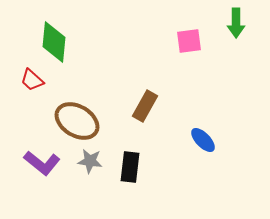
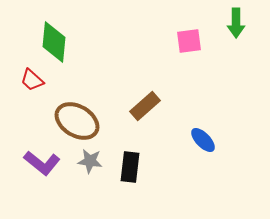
brown rectangle: rotated 20 degrees clockwise
